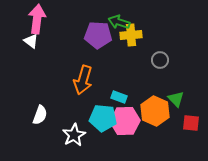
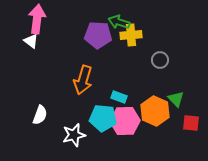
white star: rotated 15 degrees clockwise
